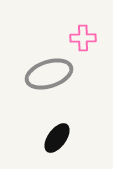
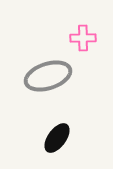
gray ellipse: moved 1 px left, 2 px down
